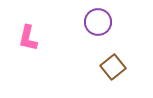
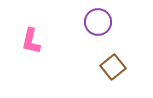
pink L-shape: moved 3 px right, 3 px down
